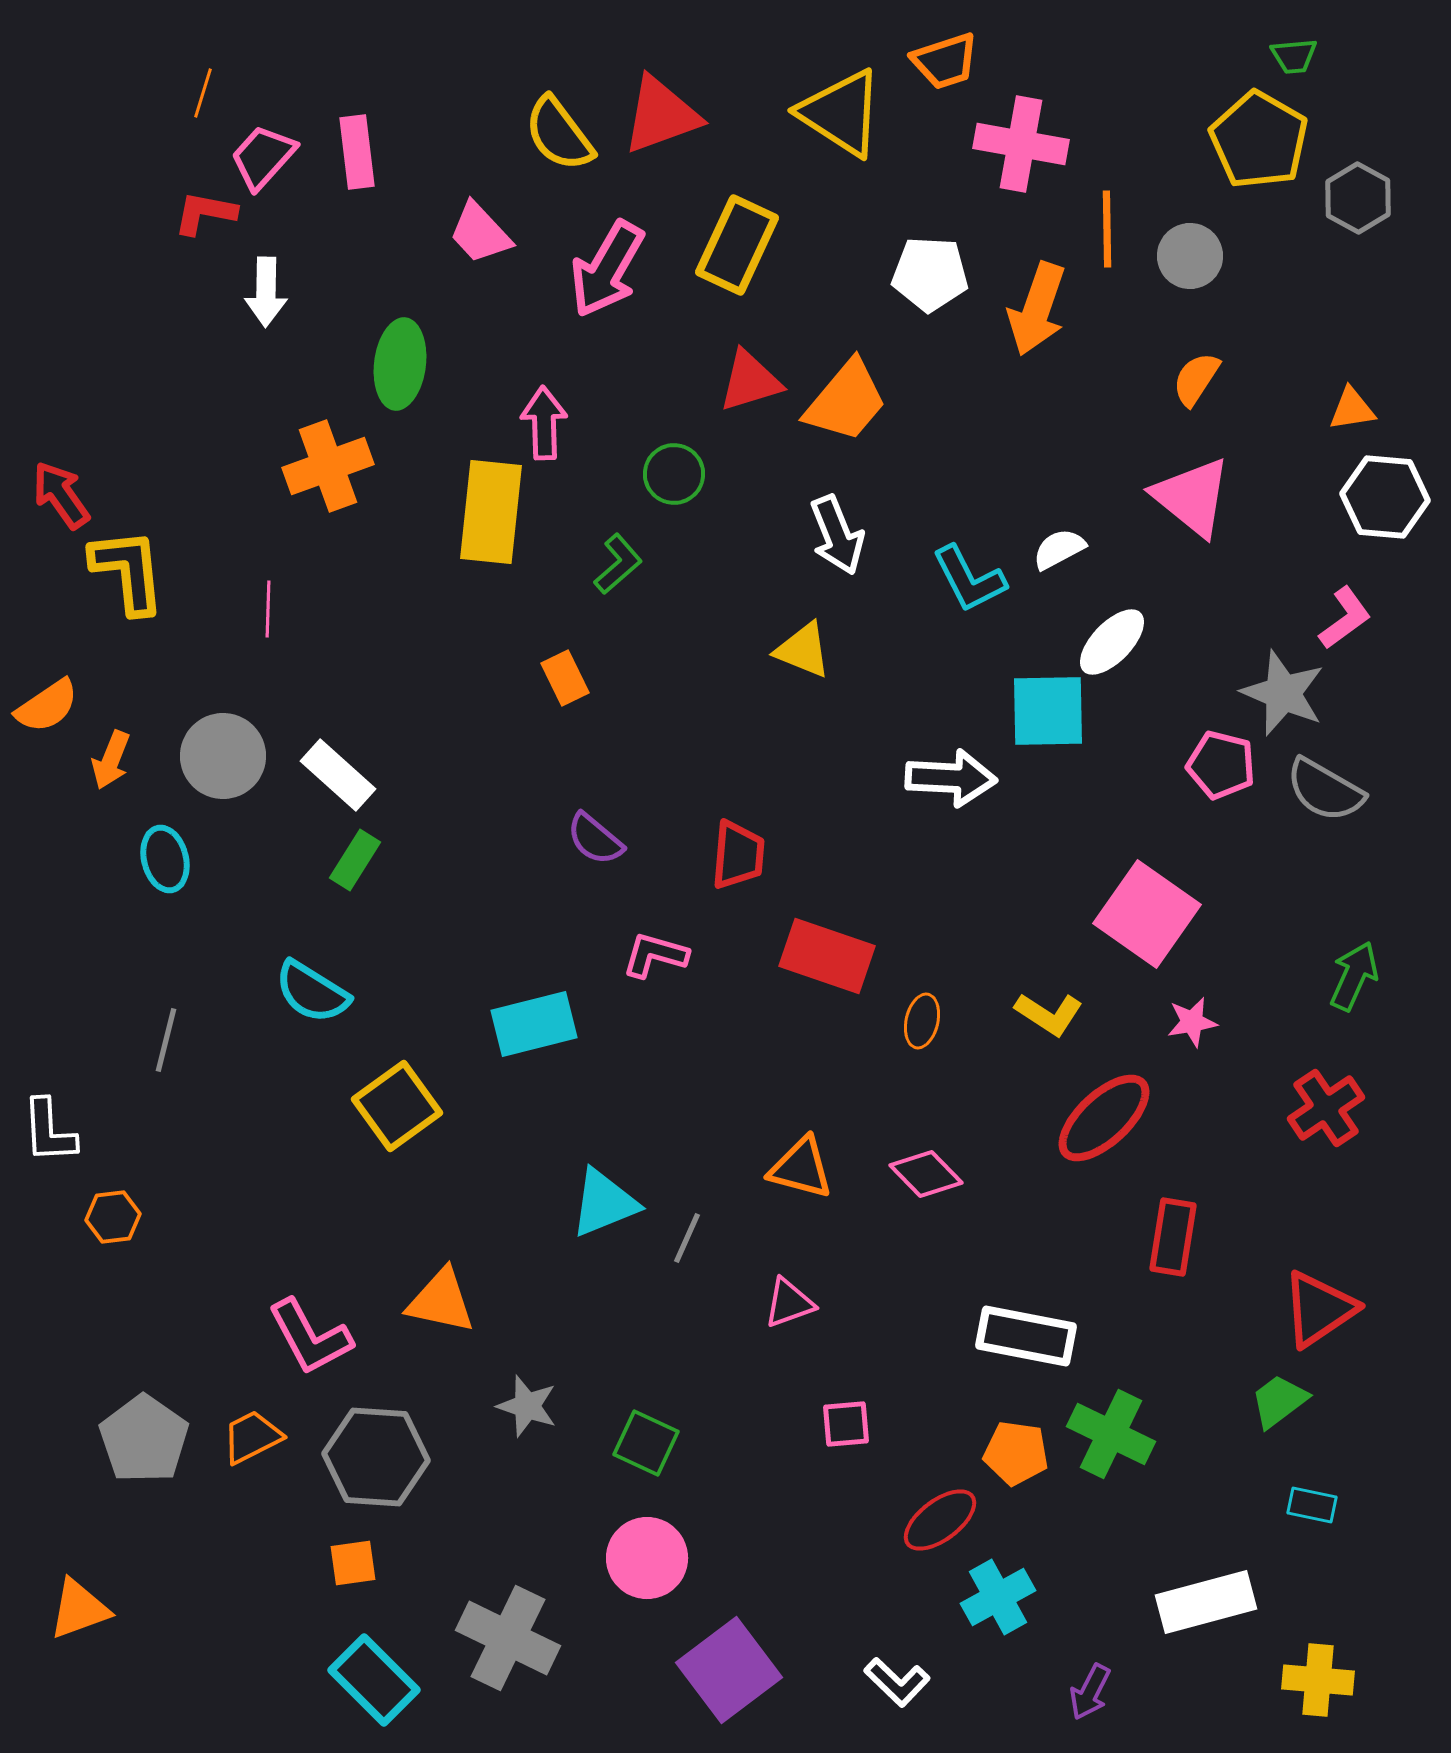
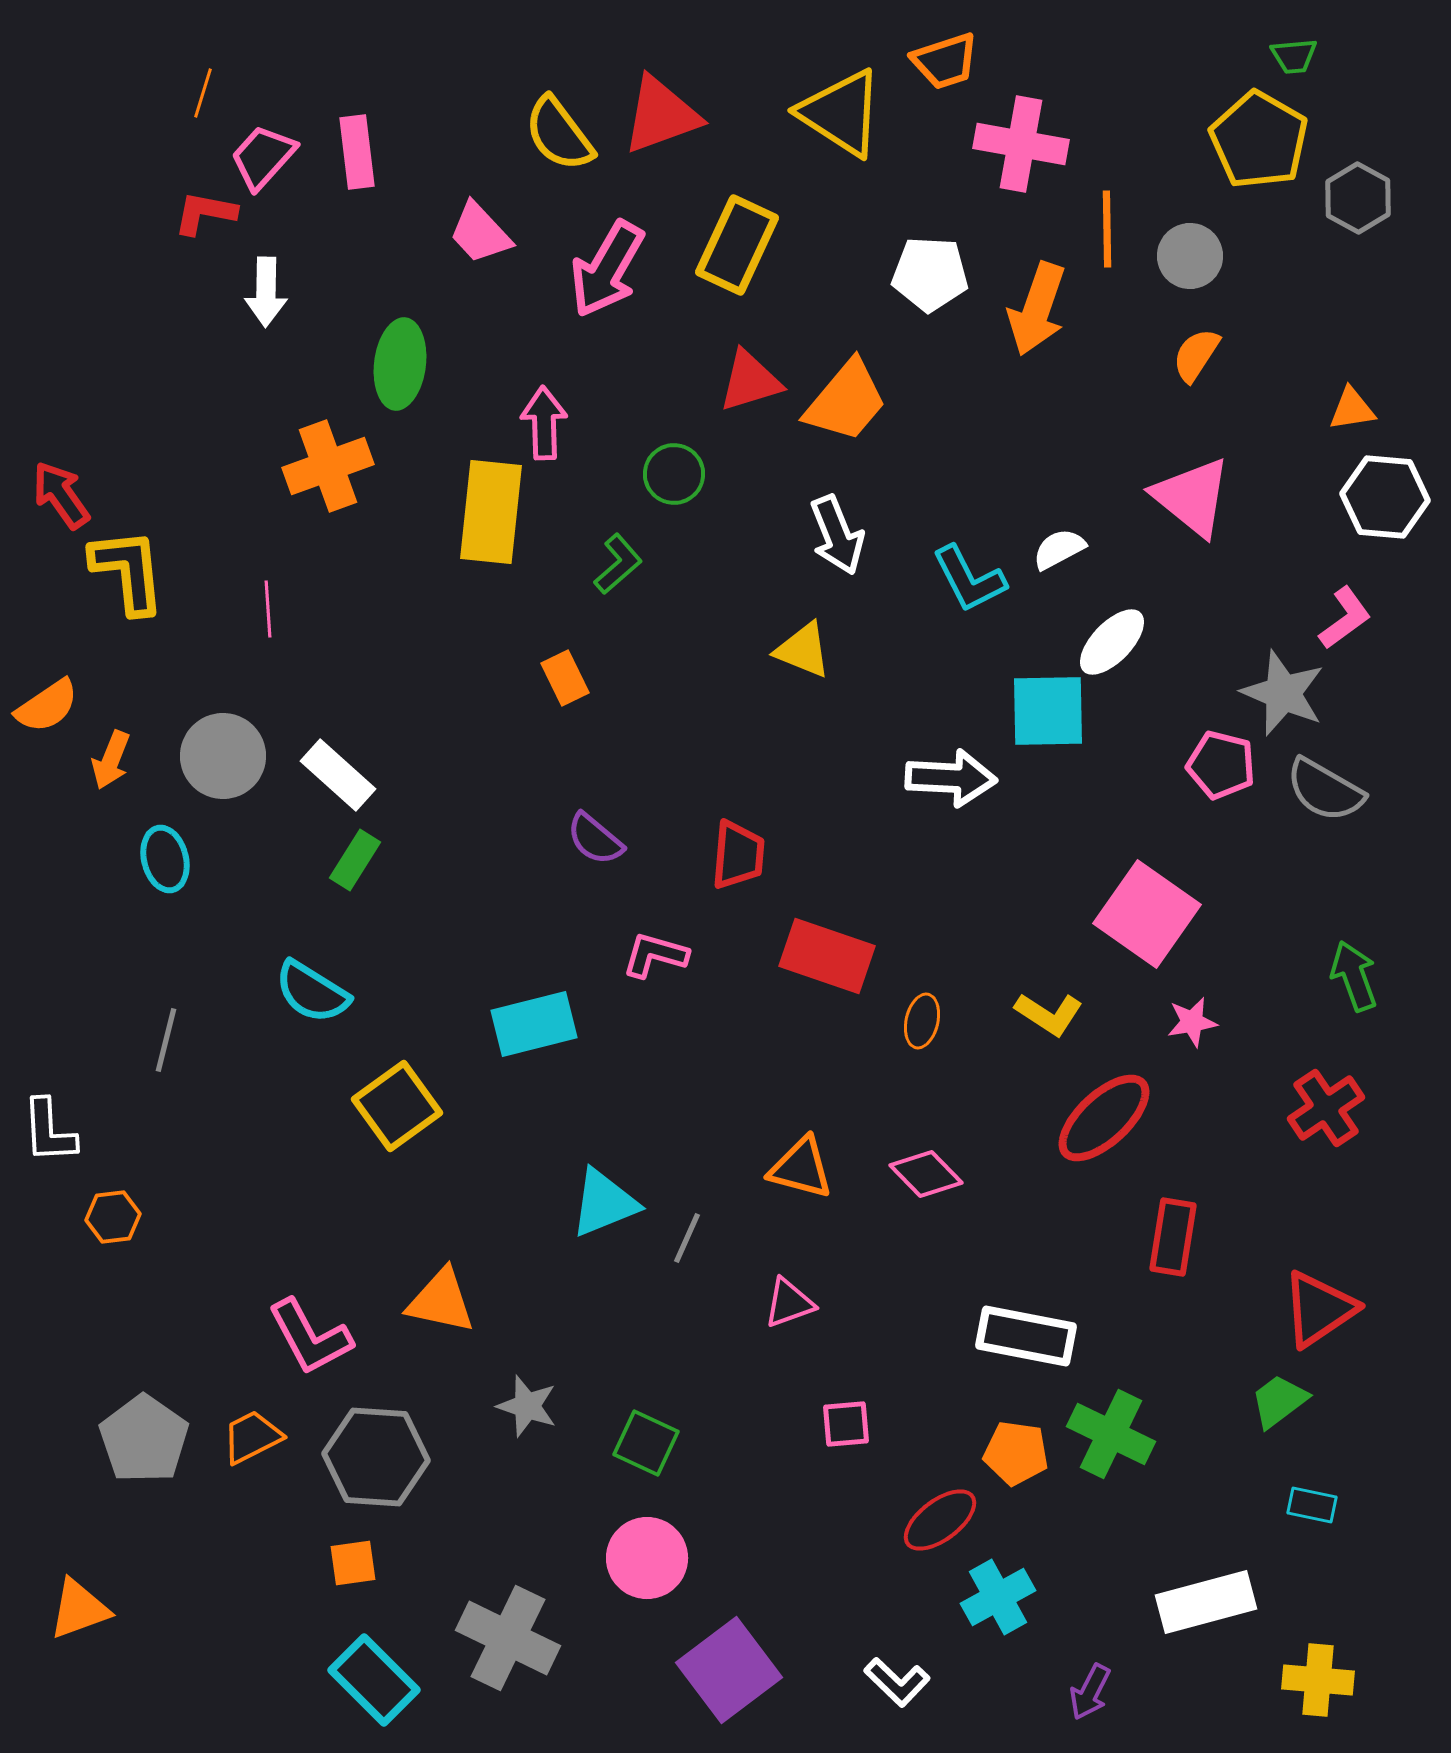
orange semicircle at (1196, 379): moved 24 px up
pink line at (268, 609): rotated 6 degrees counterclockwise
green arrow at (1354, 976): rotated 44 degrees counterclockwise
